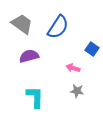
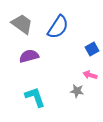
blue square: rotated 24 degrees clockwise
pink arrow: moved 17 px right, 7 px down
cyan L-shape: rotated 20 degrees counterclockwise
